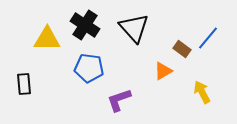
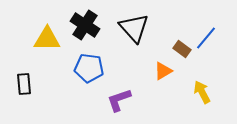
blue line: moved 2 px left
